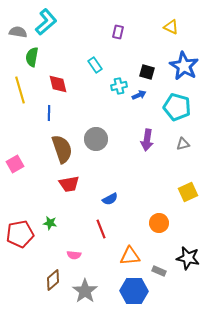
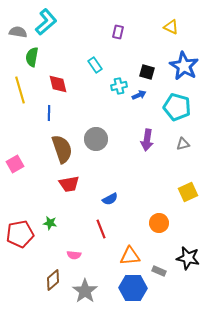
blue hexagon: moved 1 px left, 3 px up
